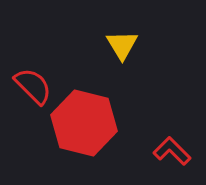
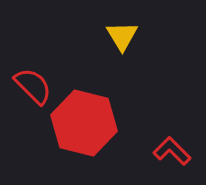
yellow triangle: moved 9 px up
